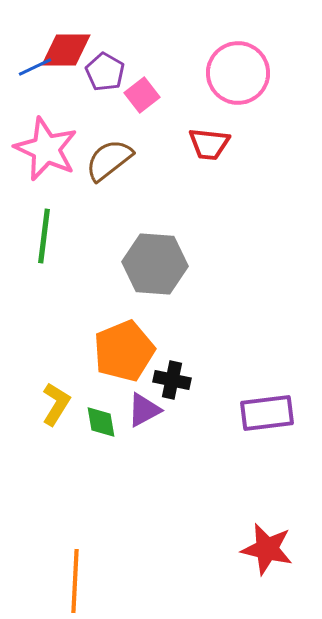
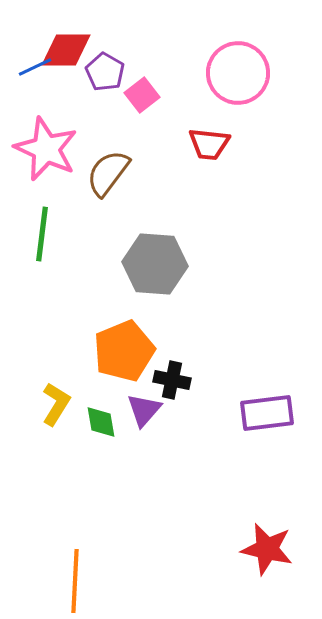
brown semicircle: moved 1 px left, 13 px down; rotated 15 degrees counterclockwise
green line: moved 2 px left, 2 px up
purple triangle: rotated 21 degrees counterclockwise
